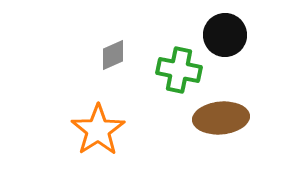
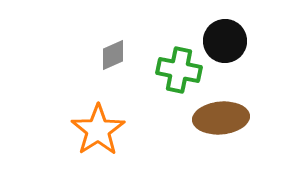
black circle: moved 6 px down
